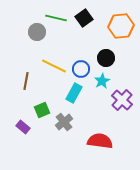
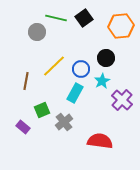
yellow line: rotated 70 degrees counterclockwise
cyan rectangle: moved 1 px right
